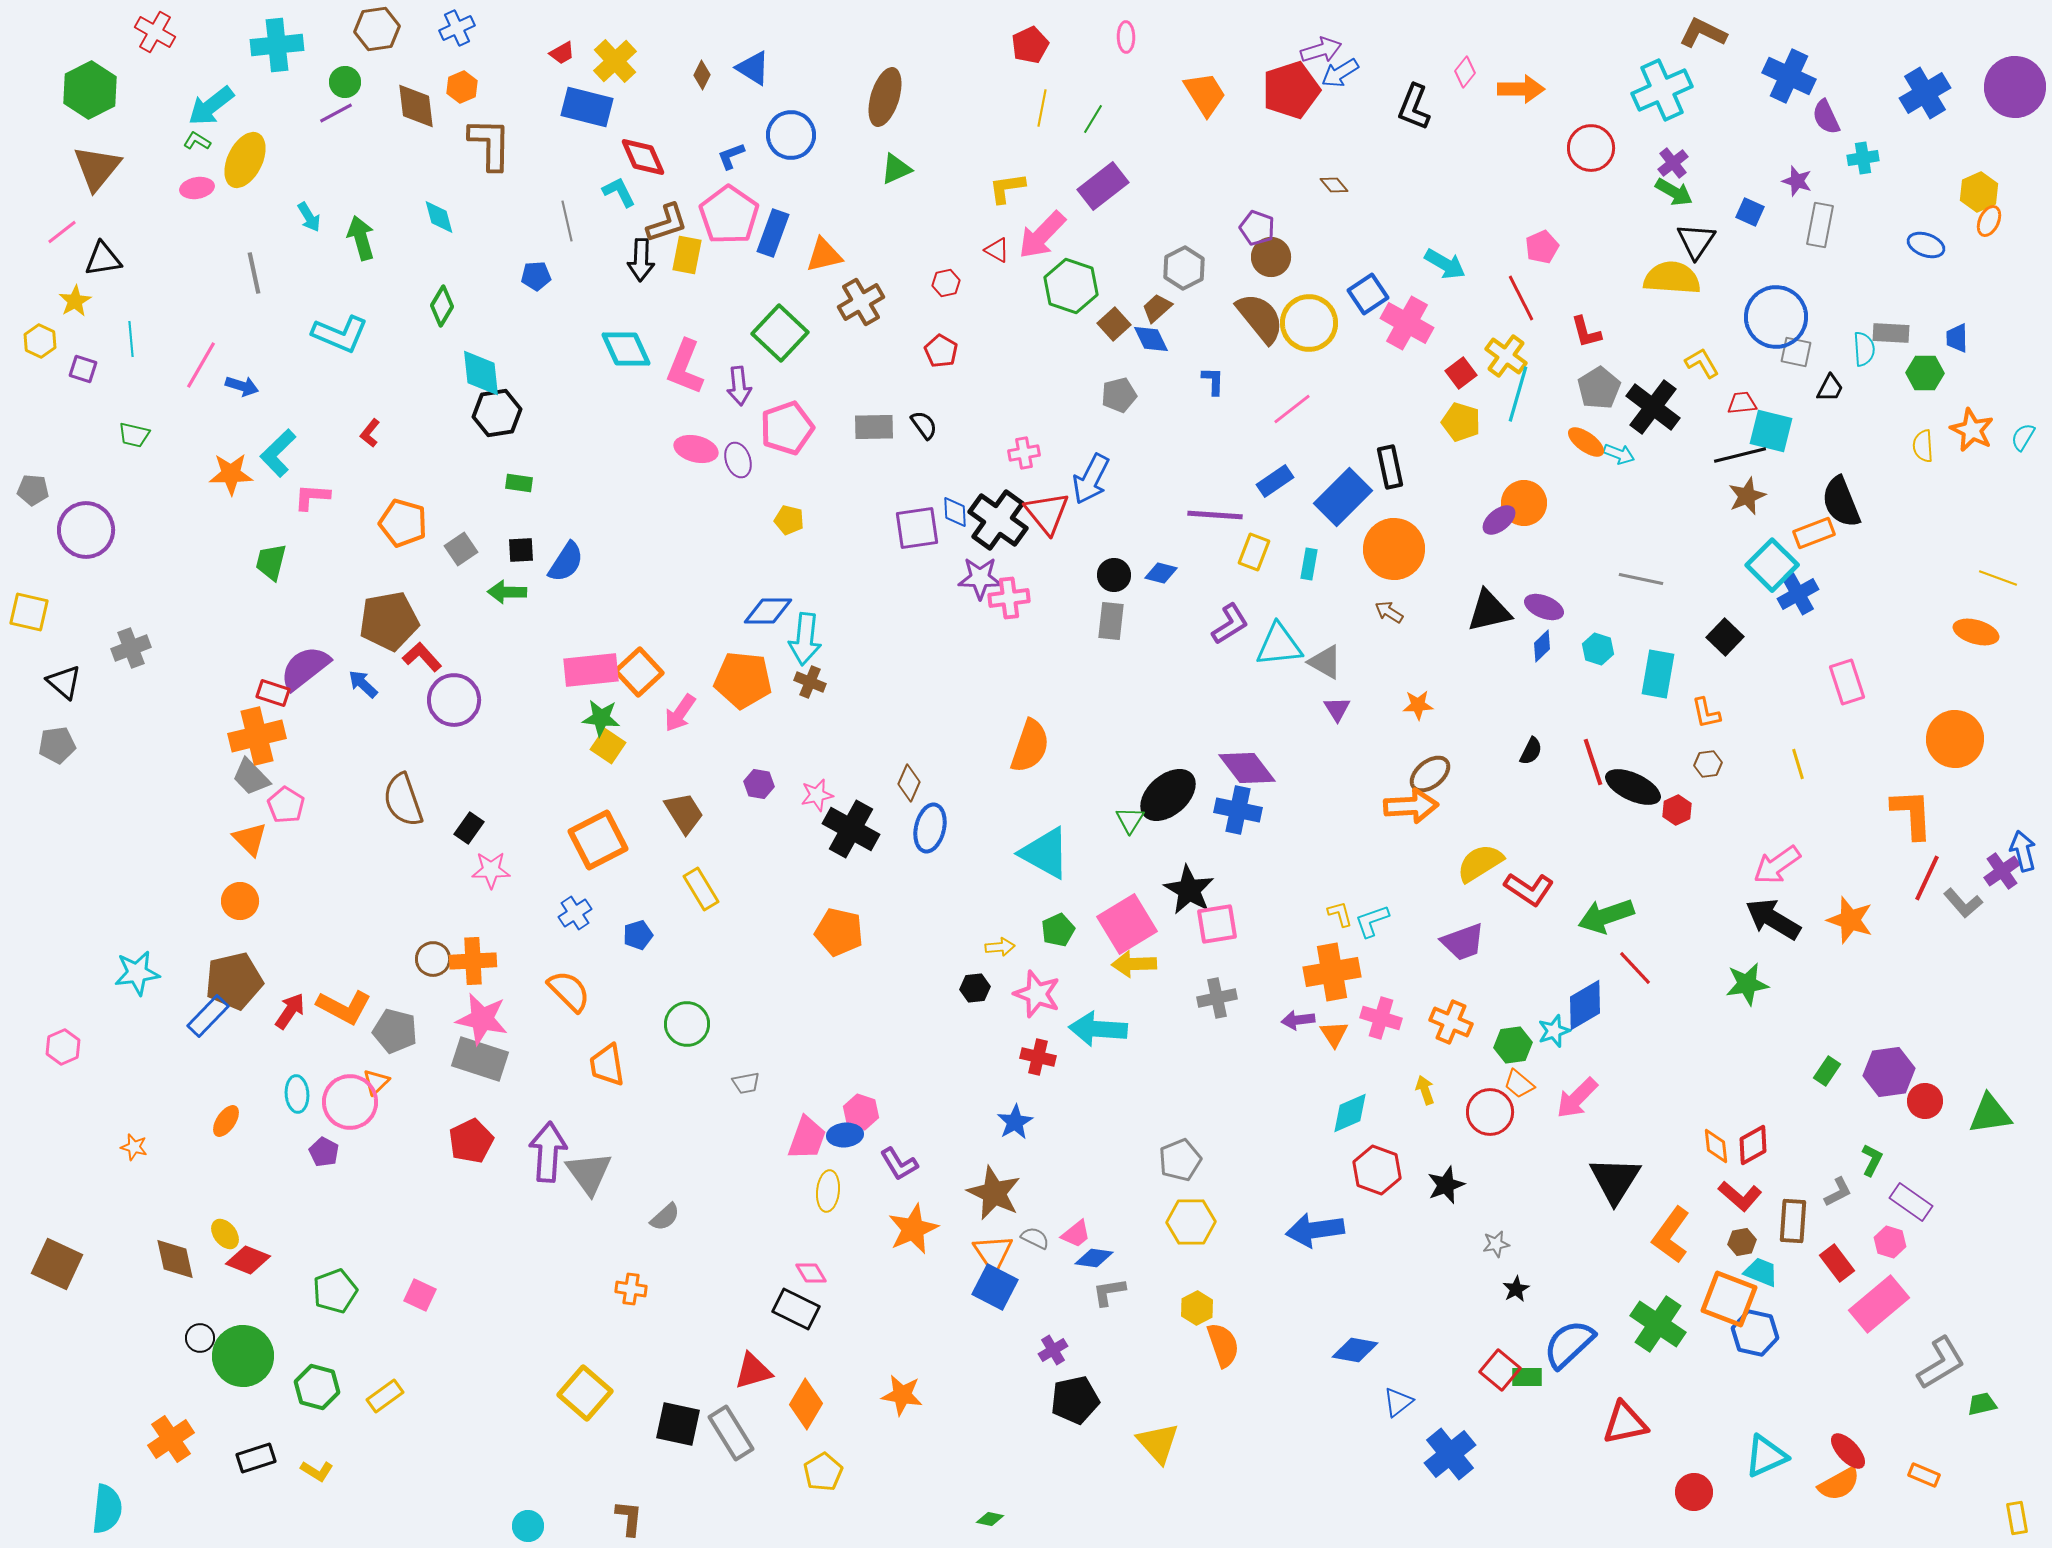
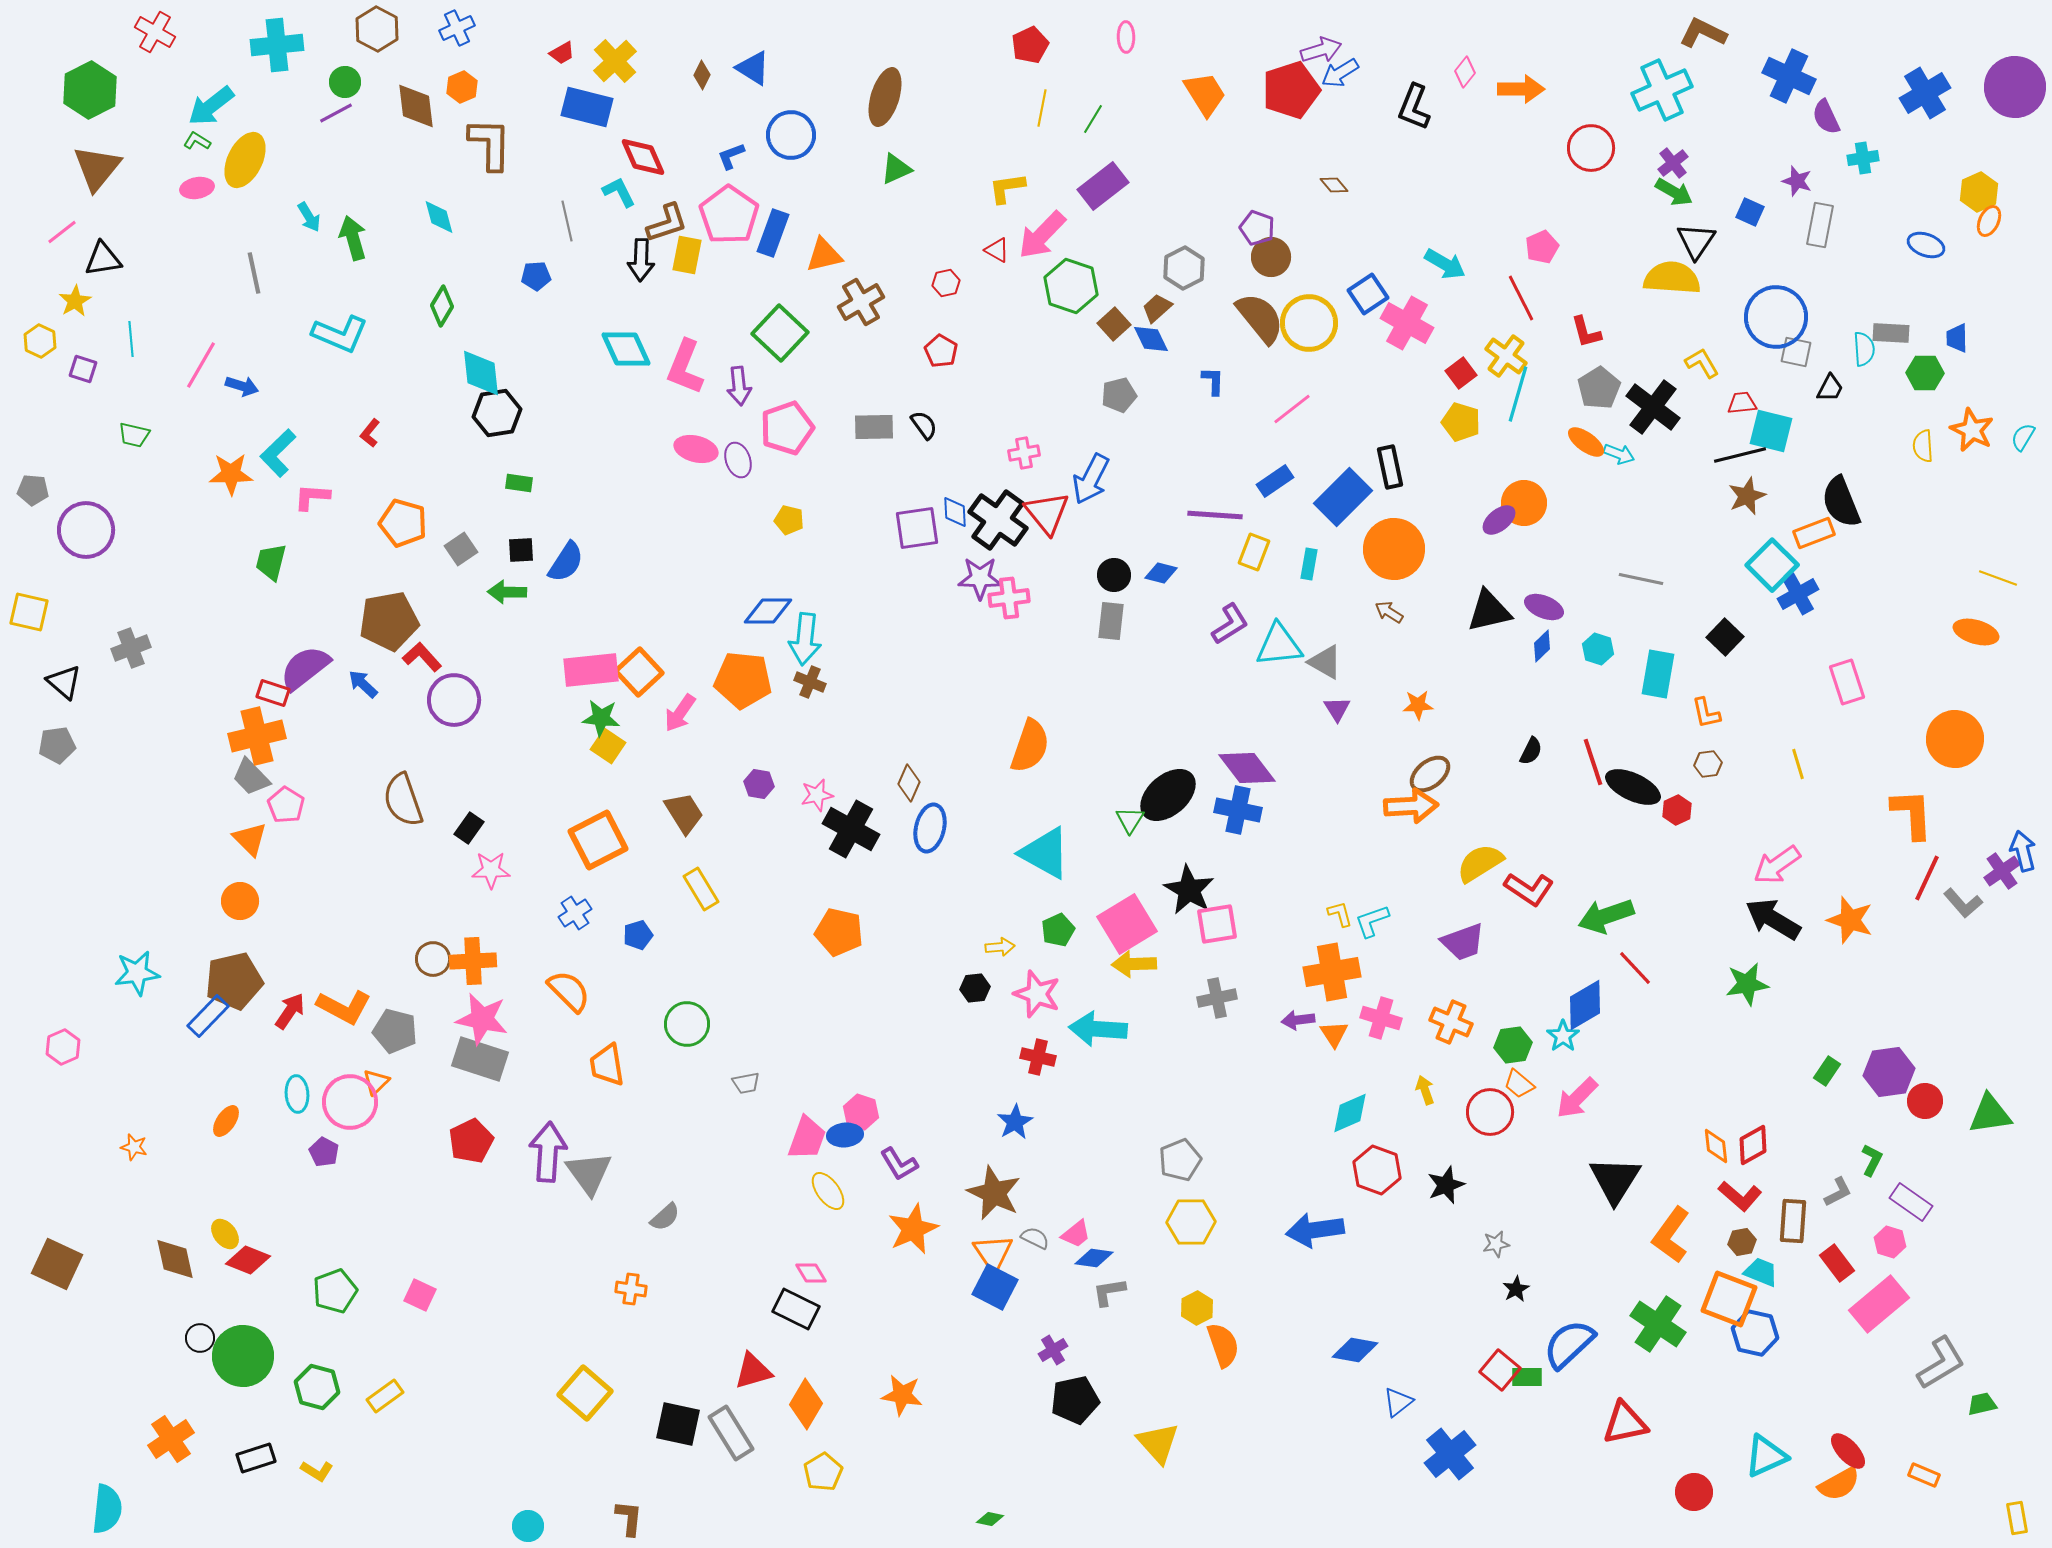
brown hexagon at (377, 29): rotated 24 degrees counterclockwise
green arrow at (361, 238): moved 8 px left
cyan star at (1554, 1031): moved 9 px right, 5 px down; rotated 16 degrees counterclockwise
yellow ellipse at (828, 1191): rotated 42 degrees counterclockwise
